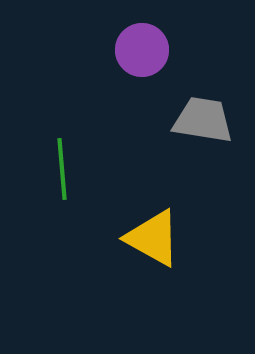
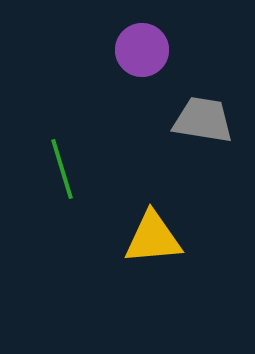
green line: rotated 12 degrees counterclockwise
yellow triangle: rotated 34 degrees counterclockwise
